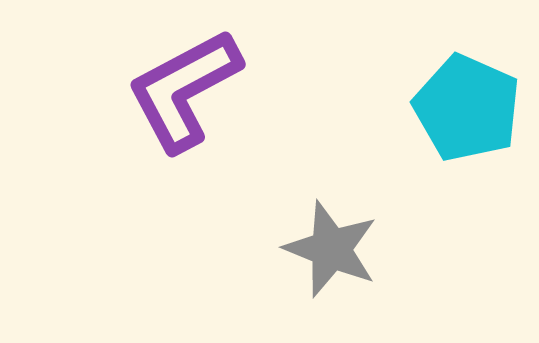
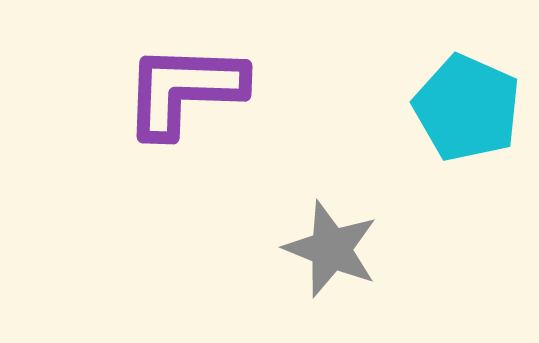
purple L-shape: rotated 30 degrees clockwise
